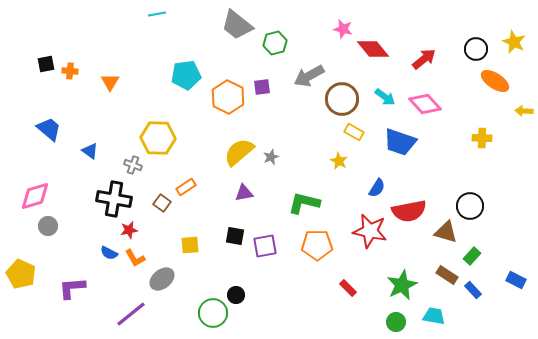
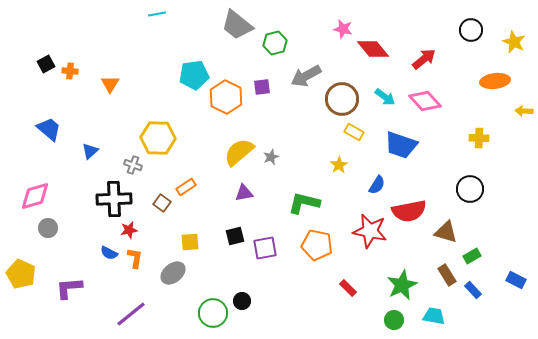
black circle at (476, 49): moved 5 px left, 19 px up
black square at (46, 64): rotated 18 degrees counterclockwise
cyan pentagon at (186, 75): moved 8 px right
gray arrow at (309, 76): moved 3 px left
orange ellipse at (495, 81): rotated 40 degrees counterclockwise
orange triangle at (110, 82): moved 2 px down
orange hexagon at (228, 97): moved 2 px left
pink diamond at (425, 104): moved 3 px up
yellow cross at (482, 138): moved 3 px left
blue trapezoid at (400, 142): moved 1 px right, 3 px down
blue triangle at (90, 151): rotated 42 degrees clockwise
yellow star at (339, 161): moved 4 px down; rotated 12 degrees clockwise
blue semicircle at (377, 188): moved 3 px up
black cross at (114, 199): rotated 12 degrees counterclockwise
black circle at (470, 206): moved 17 px up
gray circle at (48, 226): moved 2 px down
black square at (235, 236): rotated 24 degrees counterclockwise
yellow square at (190, 245): moved 3 px up
orange pentagon at (317, 245): rotated 12 degrees clockwise
purple square at (265, 246): moved 2 px down
green rectangle at (472, 256): rotated 18 degrees clockwise
orange L-shape at (135, 258): rotated 140 degrees counterclockwise
brown rectangle at (447, 275): rotated 25 degrees clockwise
gray ellipse at (162, 279): moved 11 px right, 6 px up
purple L-shape at (72, 288): moved 3 px left
black circle at (236, 295): moved 6 px right, 6 px down
green circle at (396, 322): moved 2 px left, 2 px up
